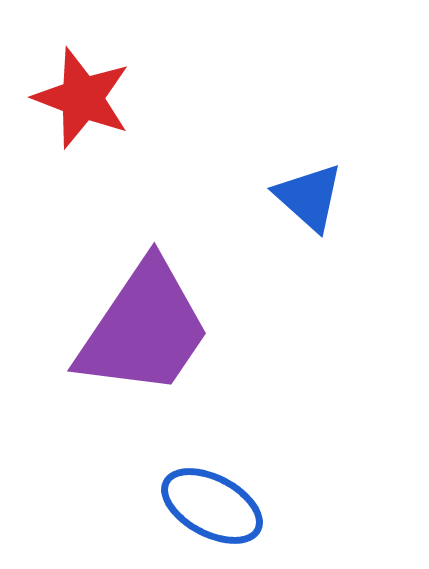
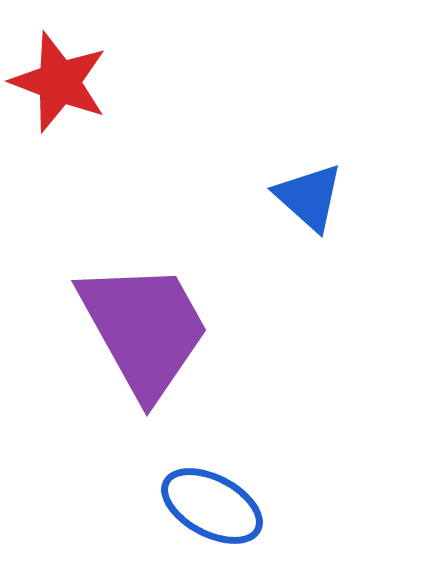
red star: moved 23 px left, 16 px up
purple trapezoid: rotated 63 degrees counterclockwise
